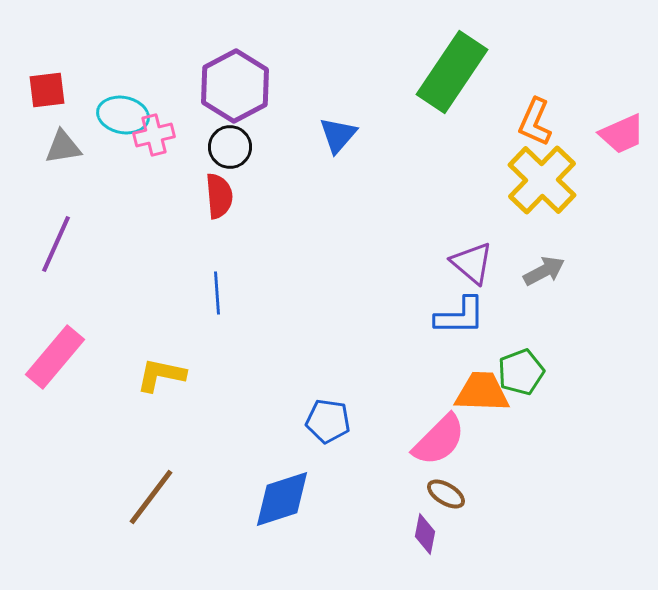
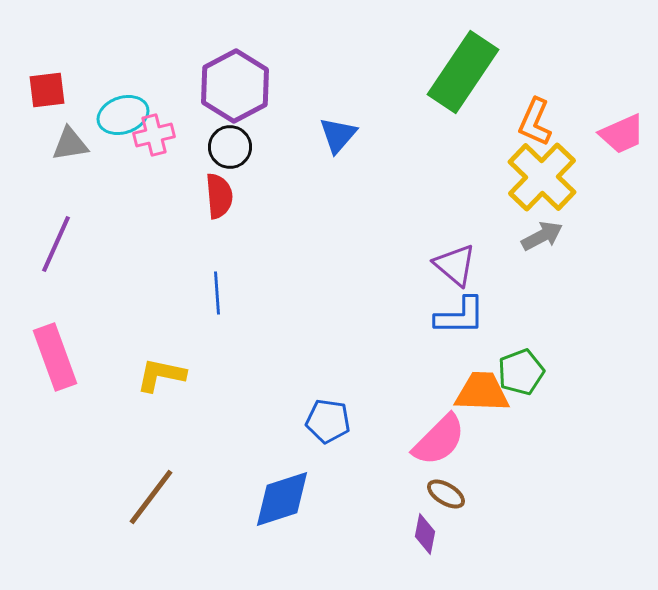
green rectangle: moved 11 px right
cyan ellipse: rotated 30 degrees counterclockwise
gray triangle: moved 7 px right, 3 px up
yellow cross: moved 3 px up
purple triangle: moved 17 px left, 2 px down
gray arrow: moved 2 px left, 35 px up
pink rectangle: rotated 60 degrees counterclockwise
